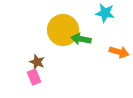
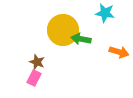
pink rectangle: moved 1 px down; rotated 49 degrees clockwise
